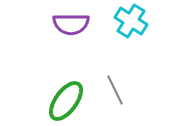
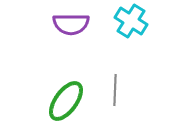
gray line: rotated 28 degrees clockwise
